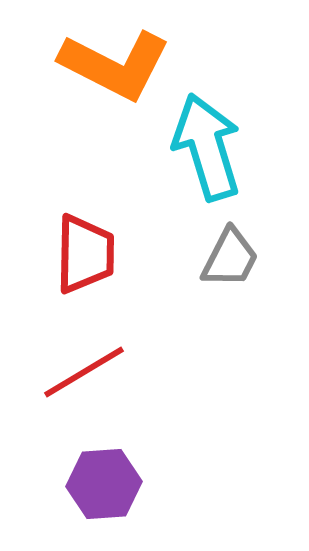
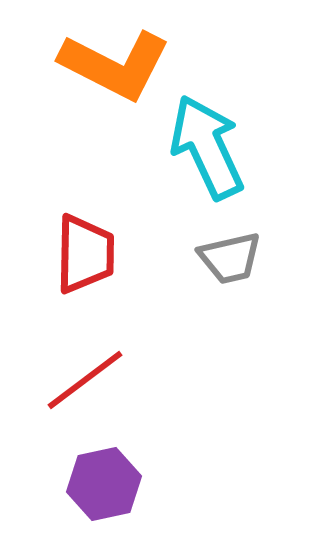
cyan arrow: rotated 8 degrees counterclockwise
gray trapezoid: rotated 50 degrees clockwise
red line: moved 1 px right, 8 px down; rotated 6 degrees counterclockwise
purple hexagon: rotated 8 degrees counterclockwise
